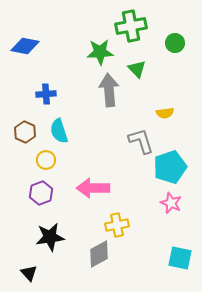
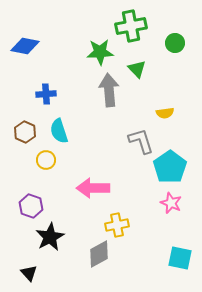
cyan pentagon: rotated 16 degrees counterclockwise
purple hexagon: moved 10 px left, 13 px down; rotated 20 degrees counterclockwise
black star: rotated 20 degrees counterclockwise
